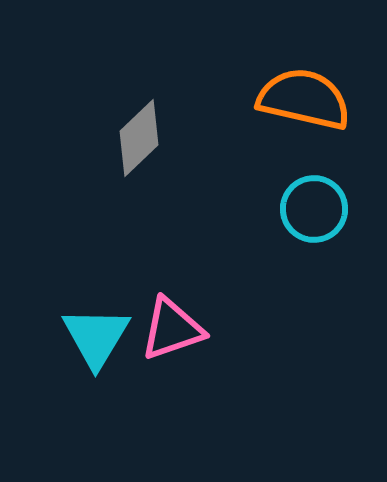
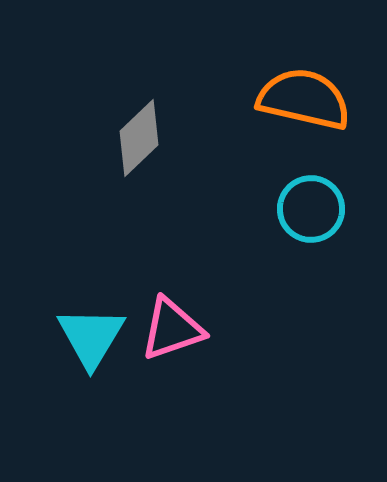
cyan circle: moved 3 px left
cyan triangle: moved 5 px left
